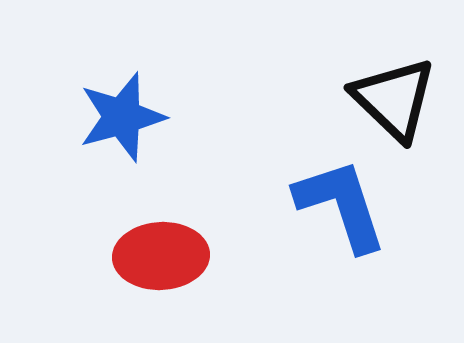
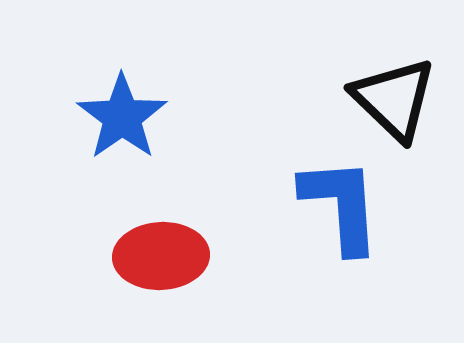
blue star: rotated 20 degrees counterclockwise
blue L-shape: rotated 14 degrees clockwise
